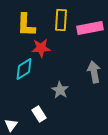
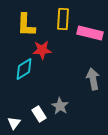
yellow rectangle: moved 2 px right, 1 px up
pink rectangle: moved 5 px down; rotated 25 degrees clockwise
red star: moved 1 px right, 2 px down
gray arrow: moved 1 px left, 7 px down
gray star: moved 16 px down
white triangle: moved 3 px right, 2 px up
